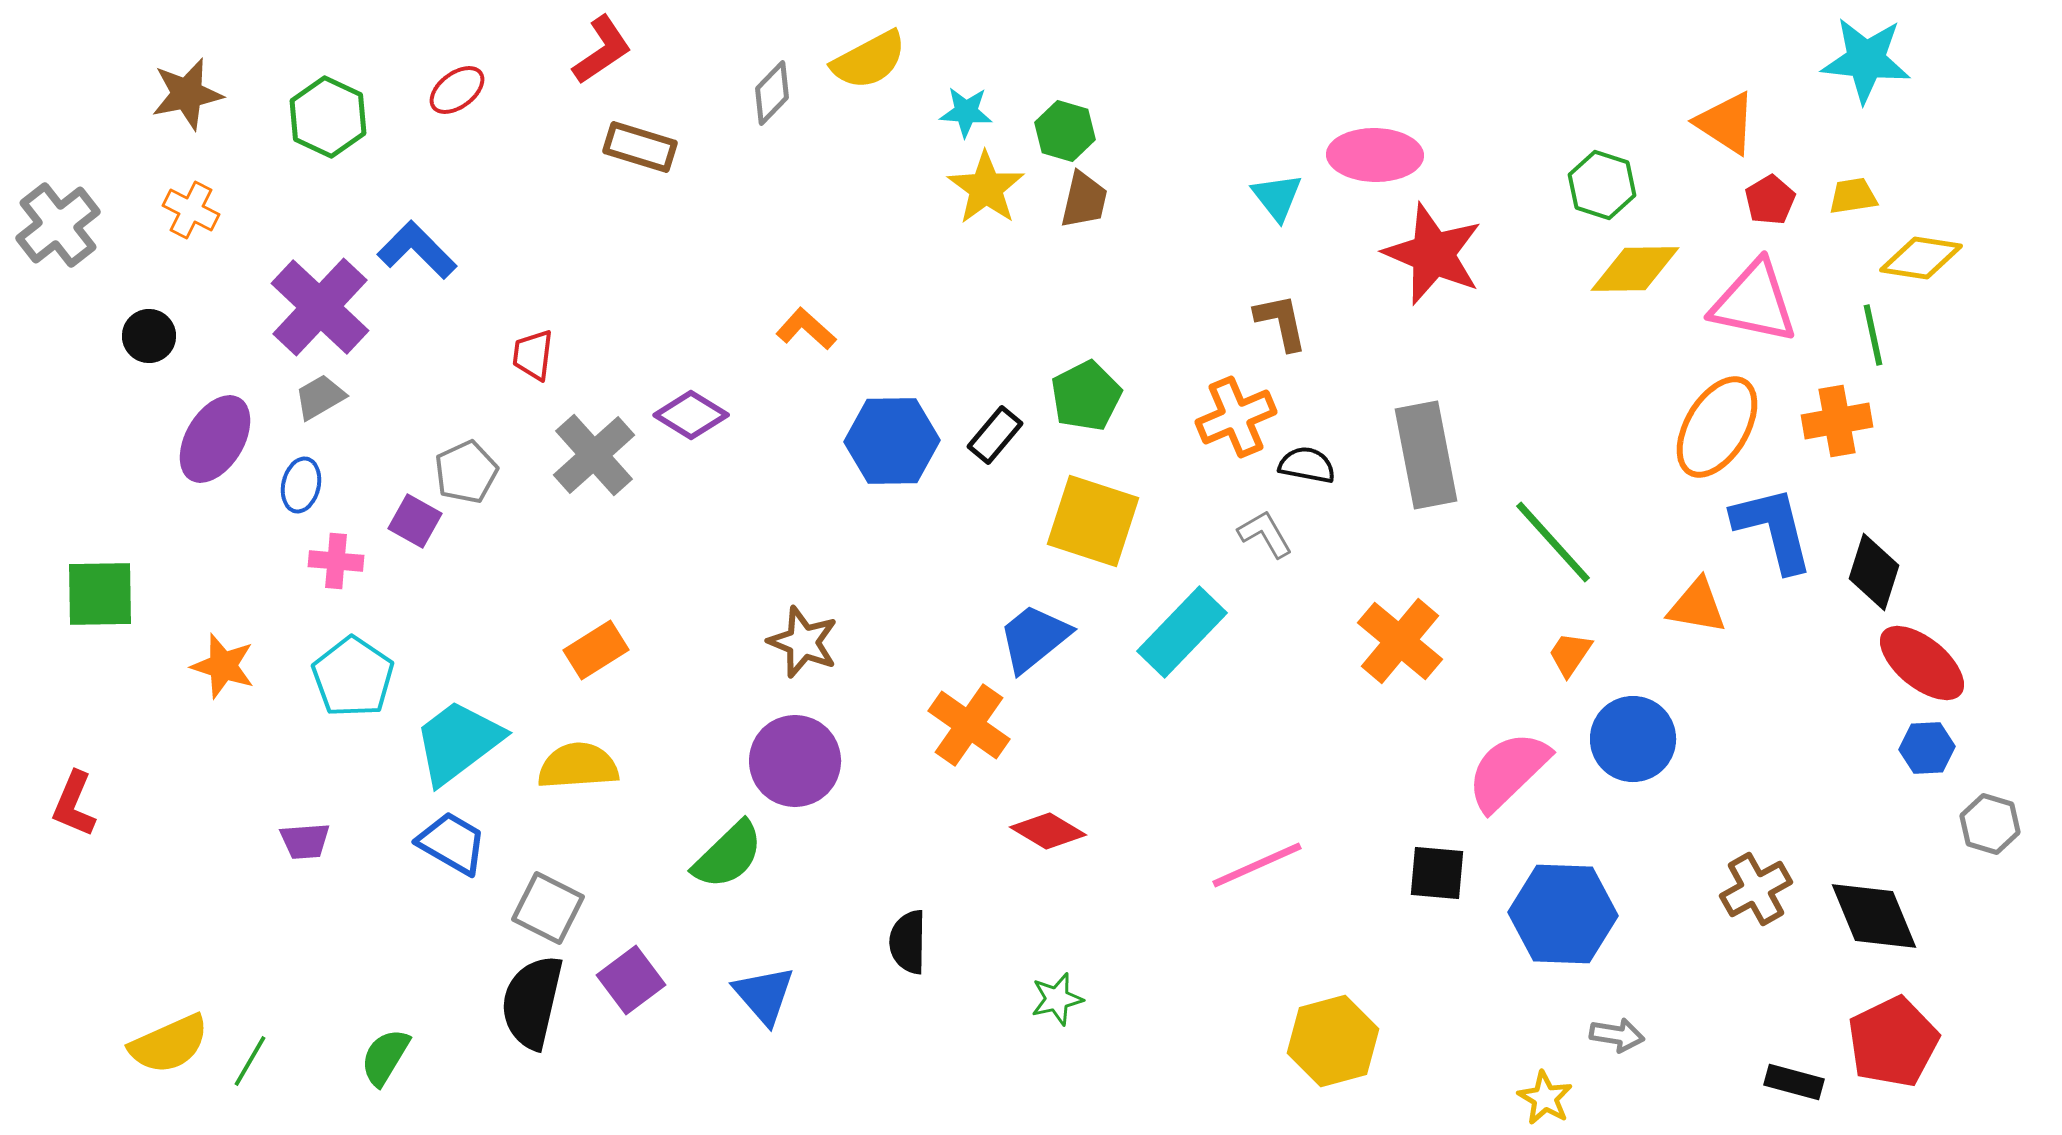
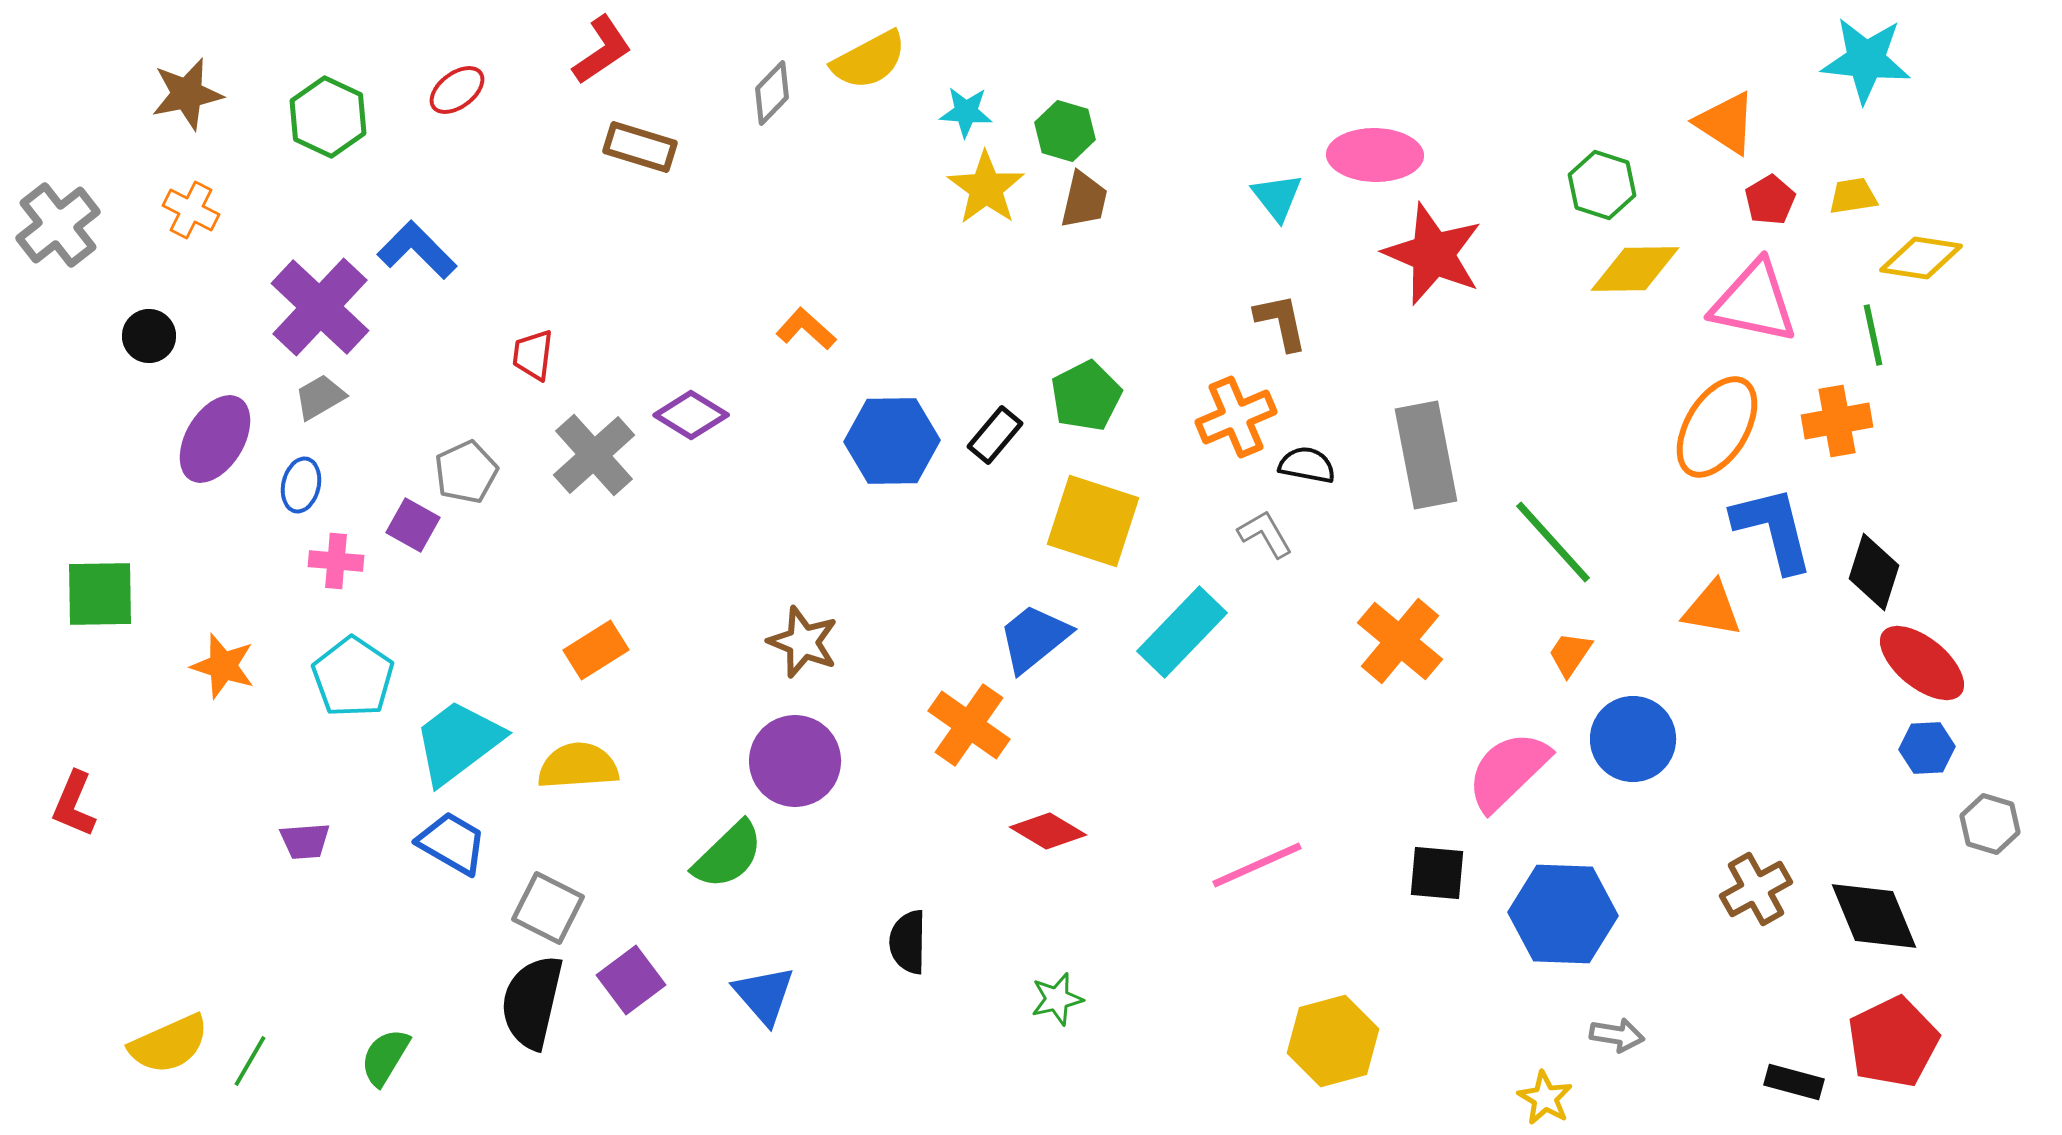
purple square at (415, 521): moved 2 px left, 4 px down
orange triangle at (1697, 606): moved 15 px right, 3 px down
